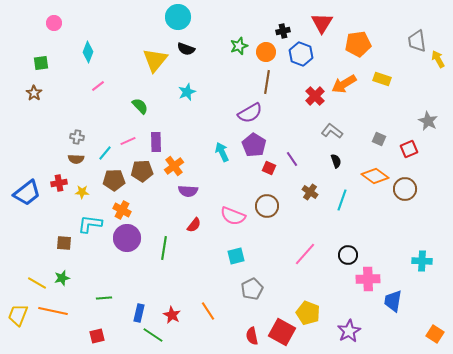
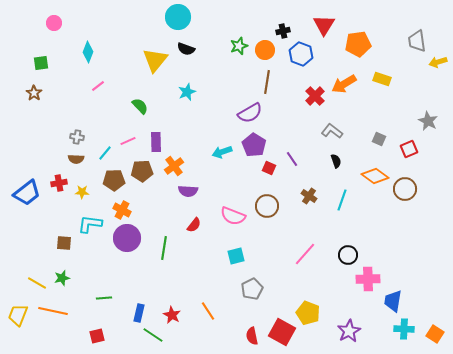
red triangle at (322, 23): moved 2 px right, 2 px down
orange circle at (266, 52): moved 1 px left, 2 px up
yellow arrow at (438, 59): moved 3 px down; rotated 78 degrees counterclockwise
cyan arrow at (222, 152): rotated 84 degrees counterclockwise
brown cross at (310, 192): moved 1 px left, 4 px down
cyan cross at (422, 261): moved 18 px left, 68 px down
